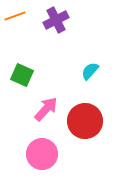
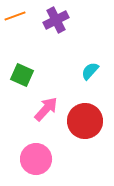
pink circle: moved 6 px left, 5 px down
